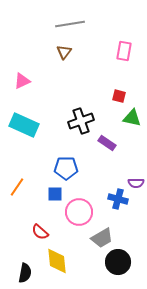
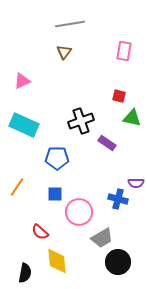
blue pentagon: moved 9 px left, 10 px up
